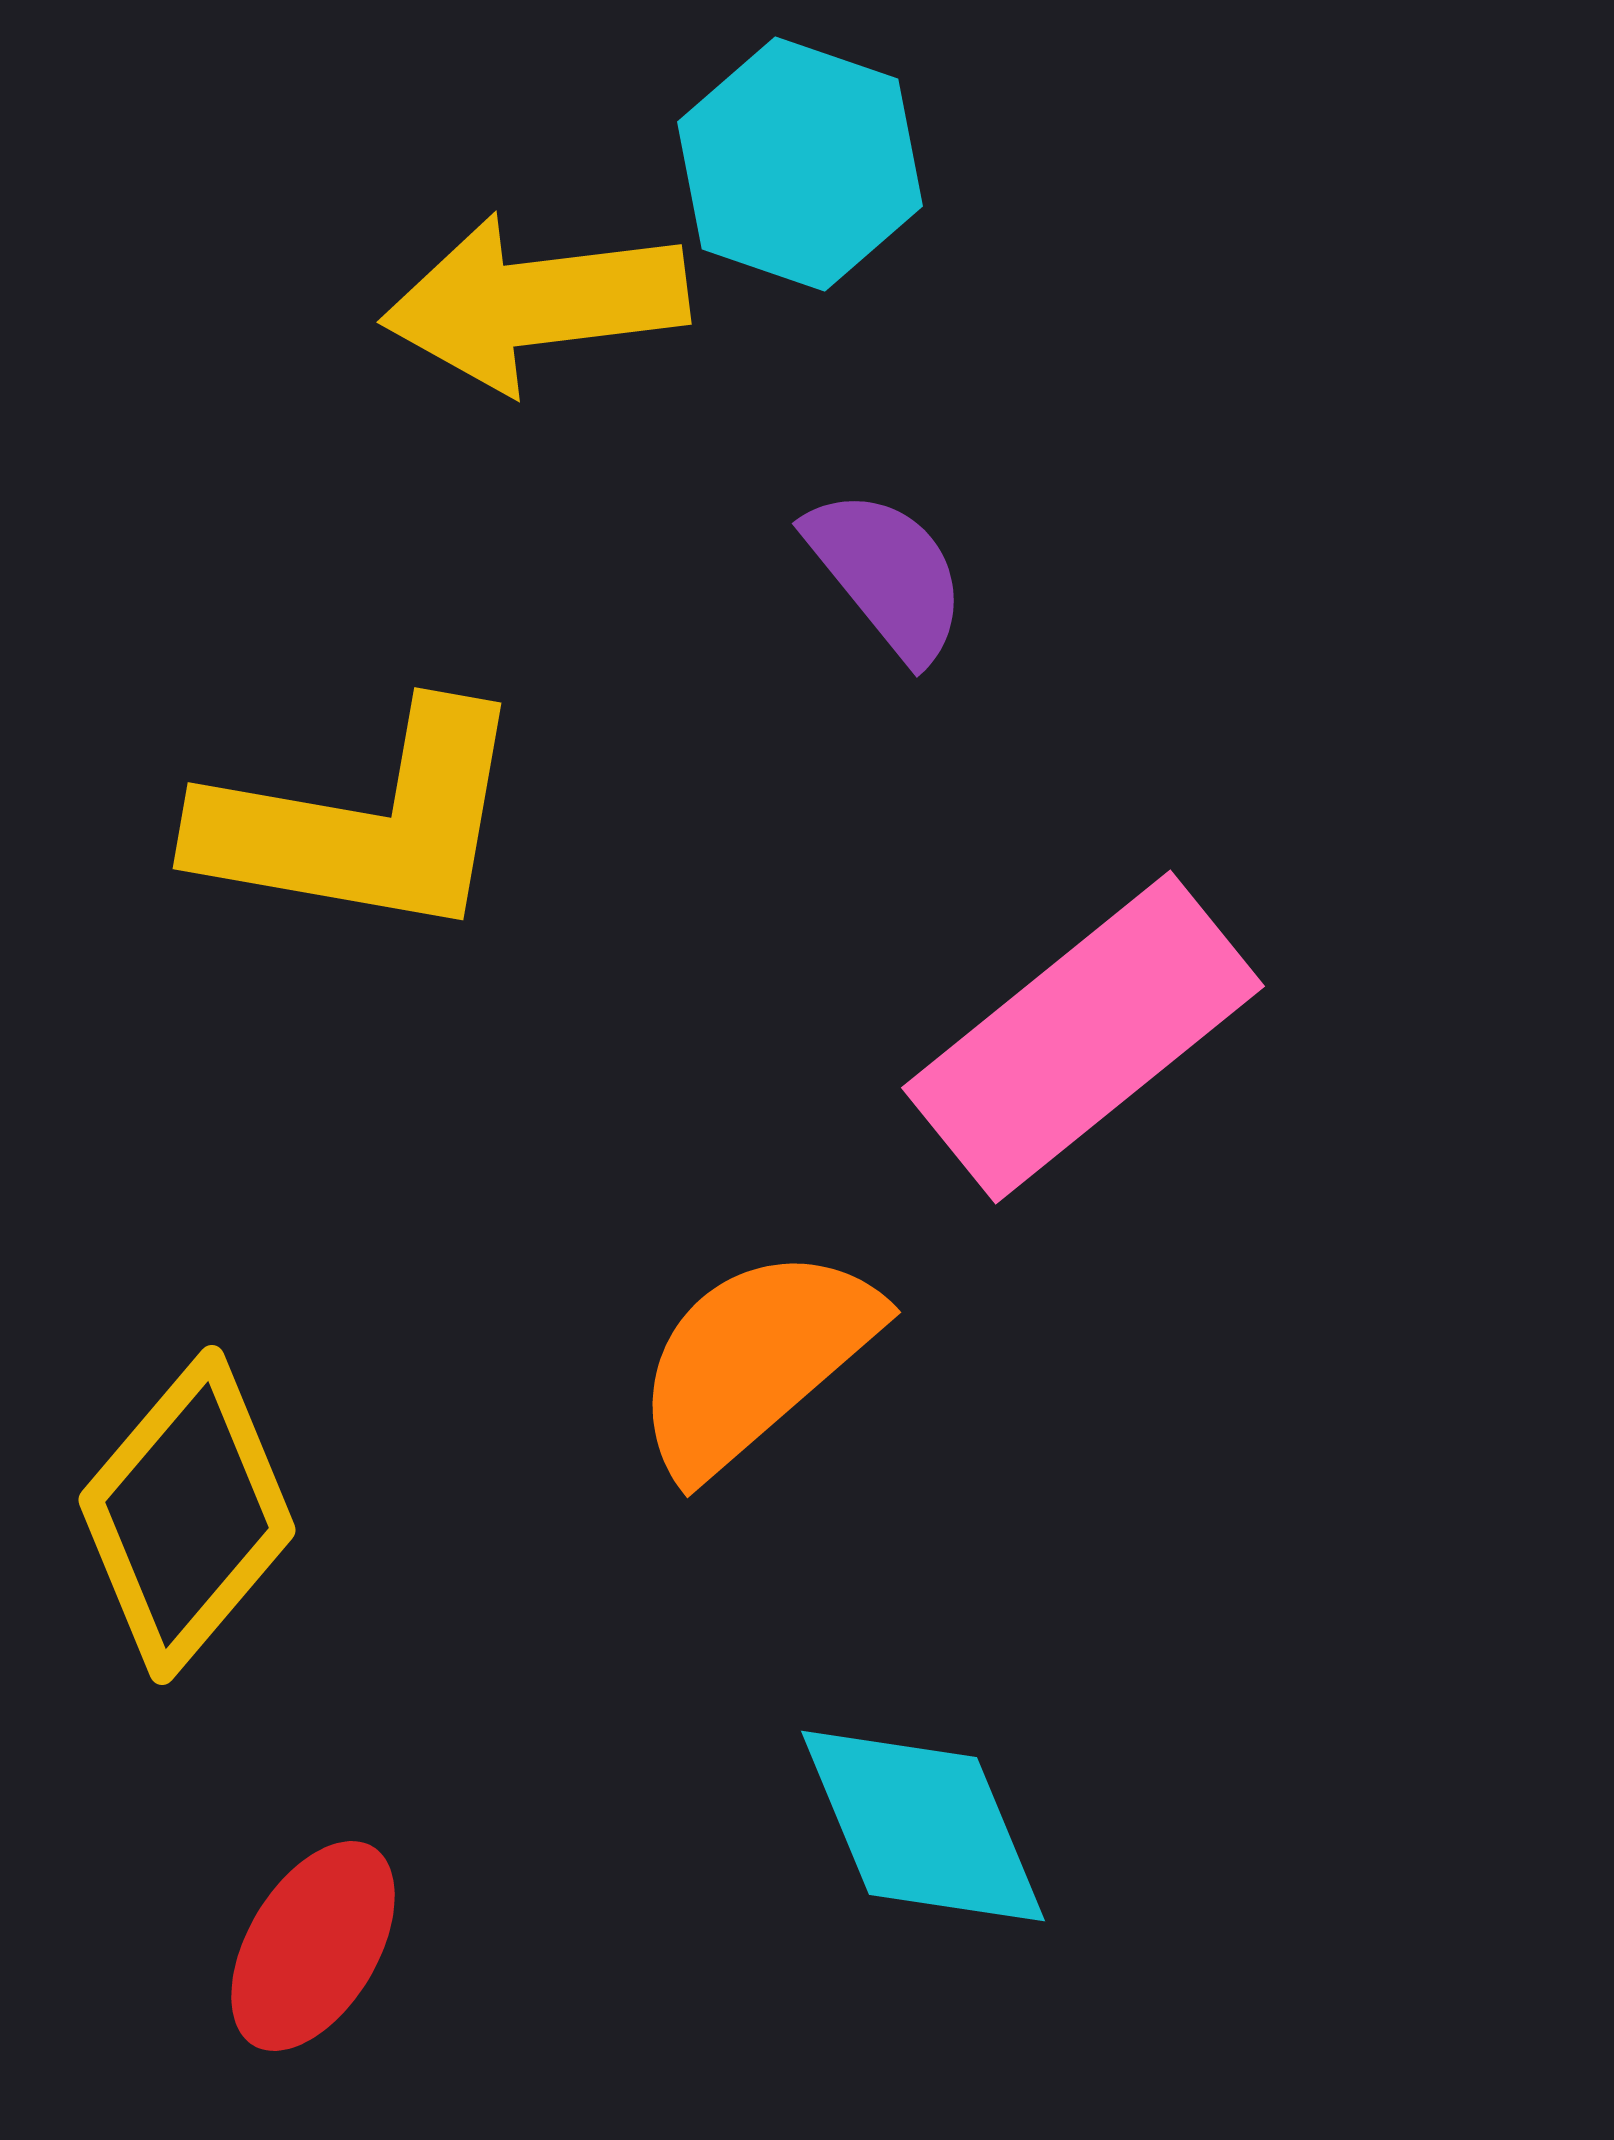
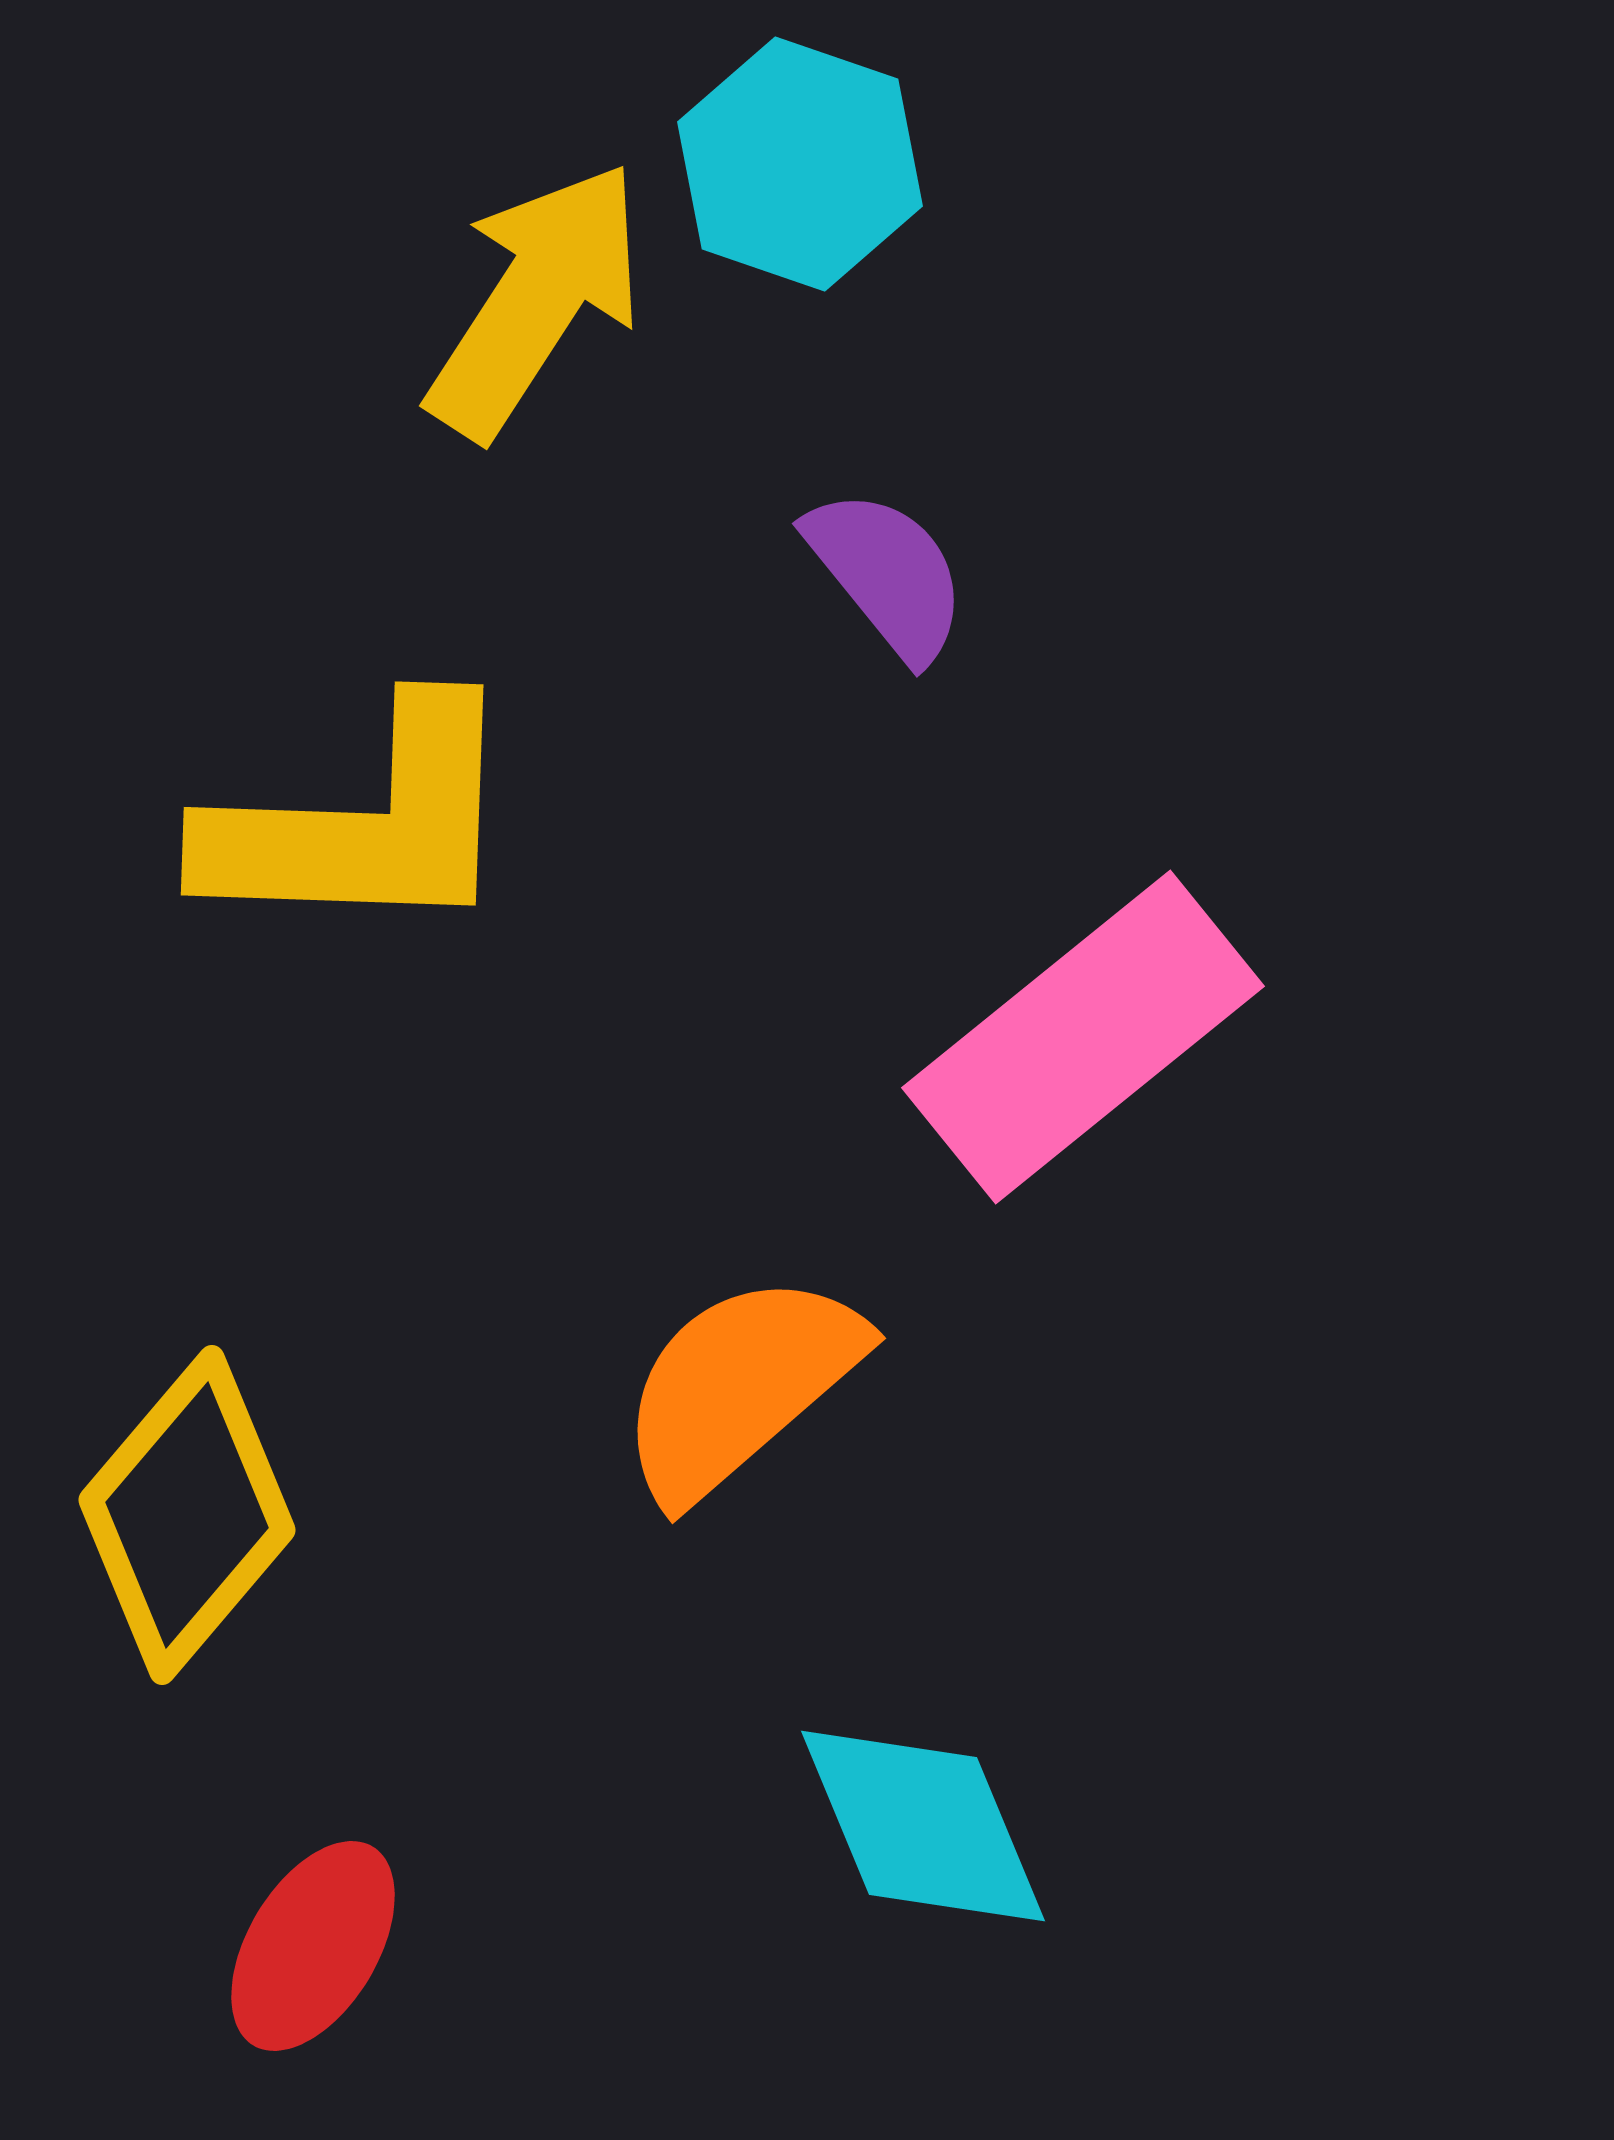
yellow arrow: moved 1 px right, 3 px up; rotated 130 degrees clockwise
yellow L-shape: rotated 8 degrees counterclockwise
orange semicircle: moved 15 px left, 26 px down
